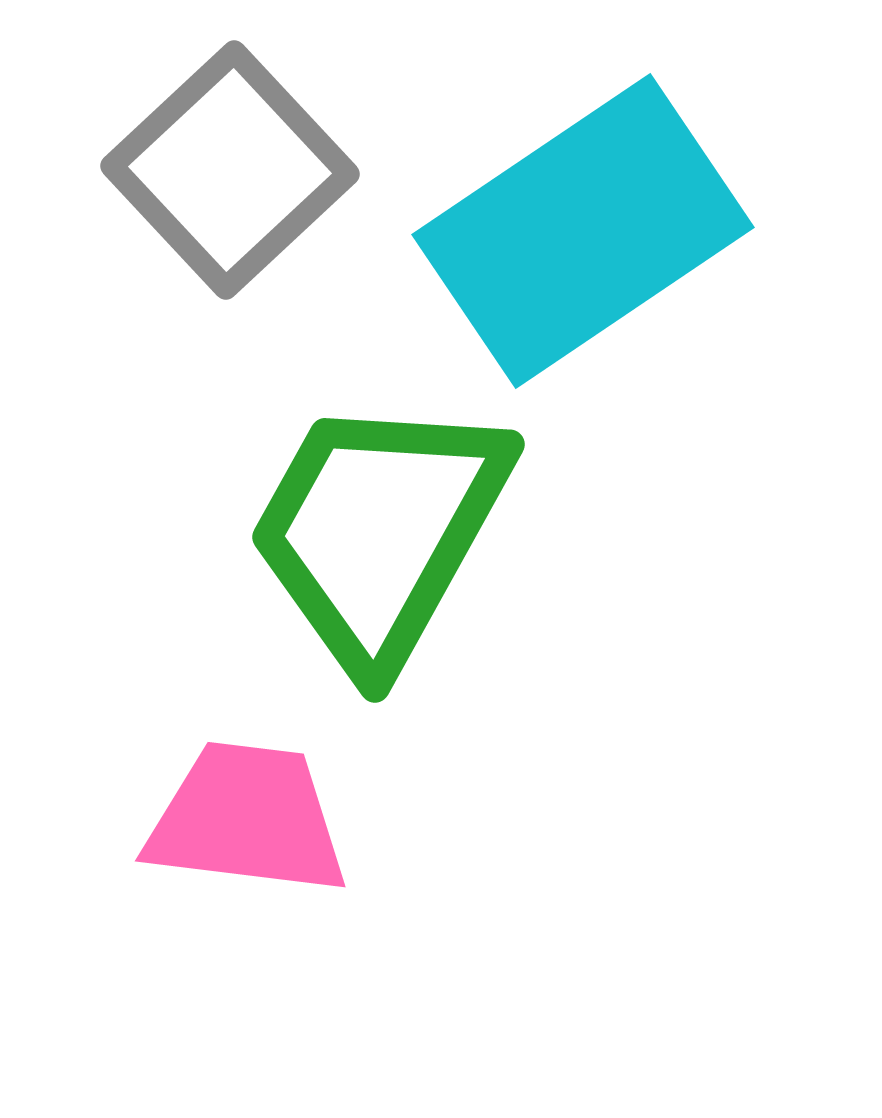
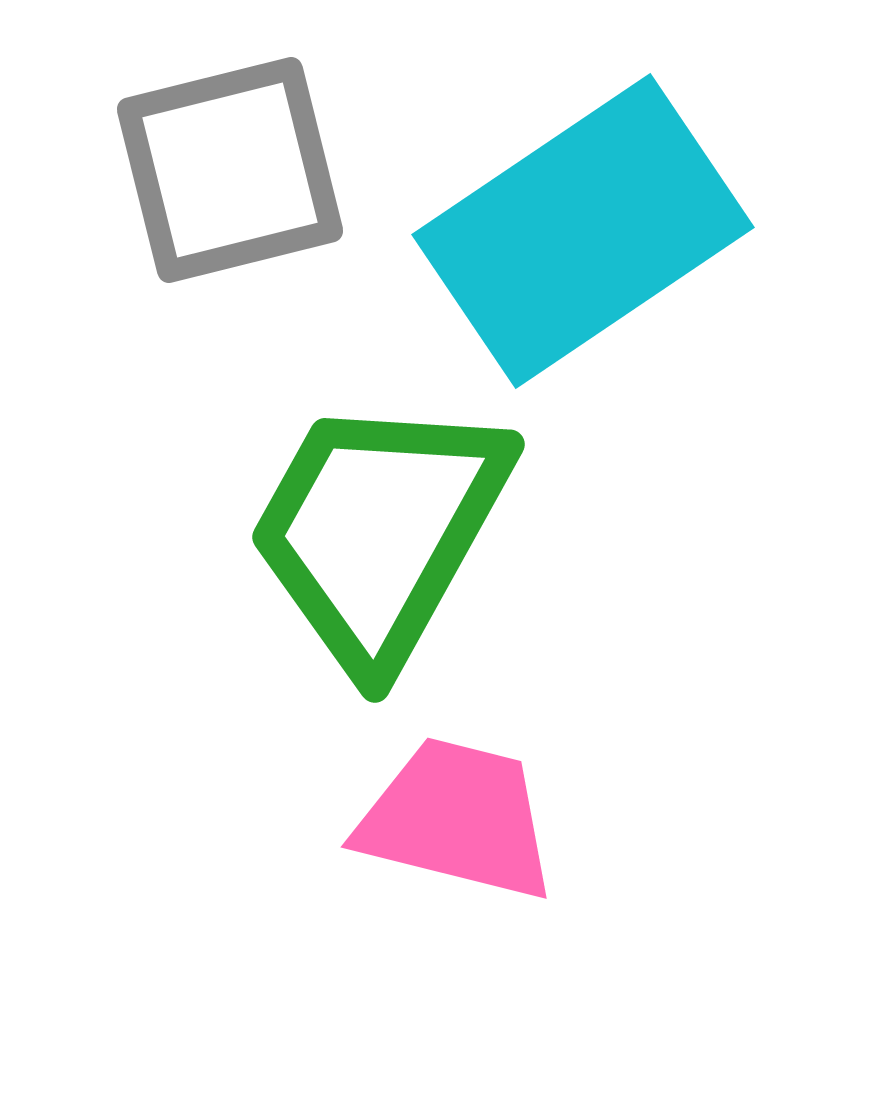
gray square: rotated 29 degrees clockwise
pink trapezoid: moved 210 px right; rotated 7 degrees clockwise
